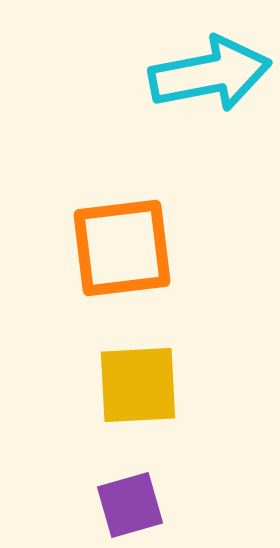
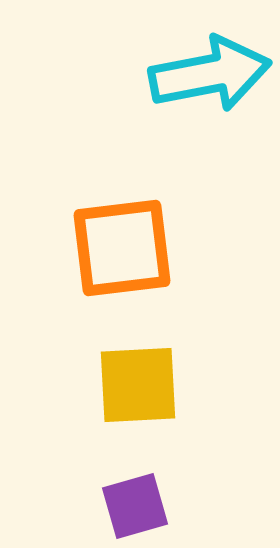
purple square: moved 5 px right, 1 px down
